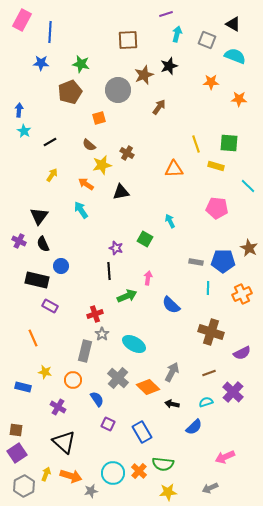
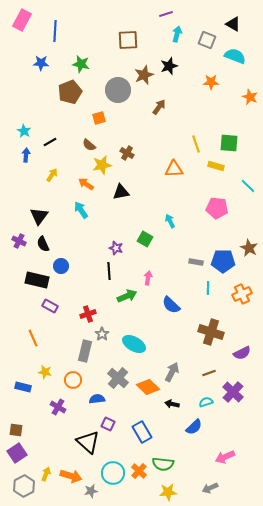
blue line at (50, 32): moved 5 px right, 1 px up
orange star at (239, 99): moved 11 px right, 2 px up; rotated 21 degrees clockwise
blue arrow at (19, 110): moved 7 px right, 45 px down
red cross at (95, 314): moved 7 px left
blue semicircle at (97, 399): rotated 63 degrees counterclockwise
black triangle at (64, 442): moved 24 px right
